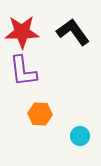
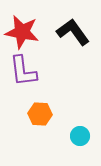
red star: rotated 12 degrees clockwise
